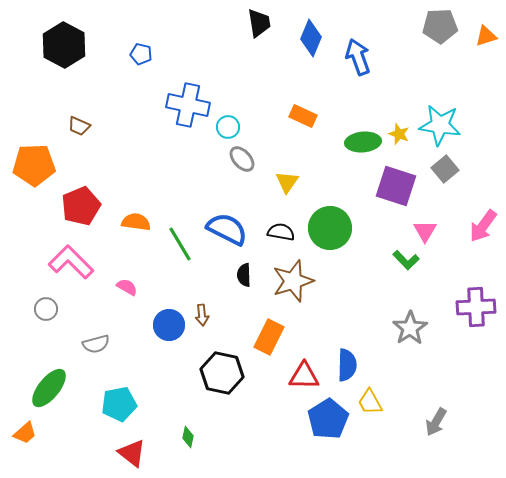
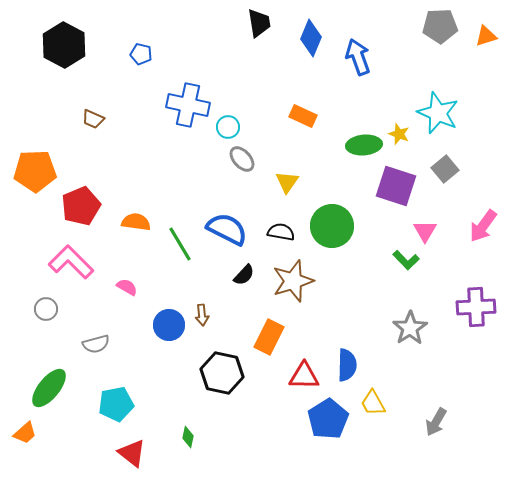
cyan star at (440, 125): moved 2 px left, 12 px up; rotated 15 degrees clockwise
brown trapezoid at (79, 126): moved 14 px right, 7 px up
green ellipse at (363, 142): moved 1 px right, 3 px down
orange pentagon at (34, 165): moved 1 px right, 6 px down
green circle at (330, 228): moved 2 px right, 2 px up
black semicircle at (244, 275): rotated 135 degrees counterclockwise
yellow trapezoid at (370, 402): moved 3 px right, 1 px down
cyan pentagon at (119, 404): moved 3 px left
